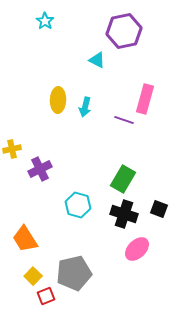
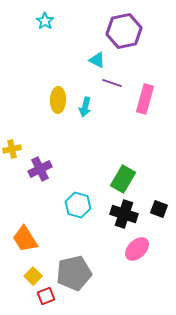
purple line: moved 12 px left, 37 px up
